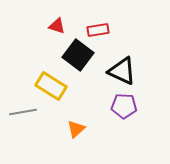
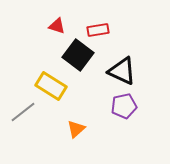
purple pentagon: rotated 15 degrees counterclockwise
gray line: rotated 28 degrees counterclockwise
